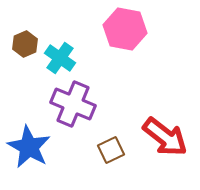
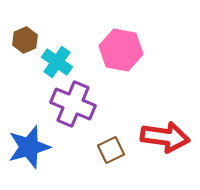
pink hexagon: moved 4 px left, 21 px down
brown hexagon: moved 4 px up
cyan cross: moved 3 px left, 4 px down
red arrow: rotated 30 degrees counterclockwise
blue star: rotated 27 degrees clockwise
